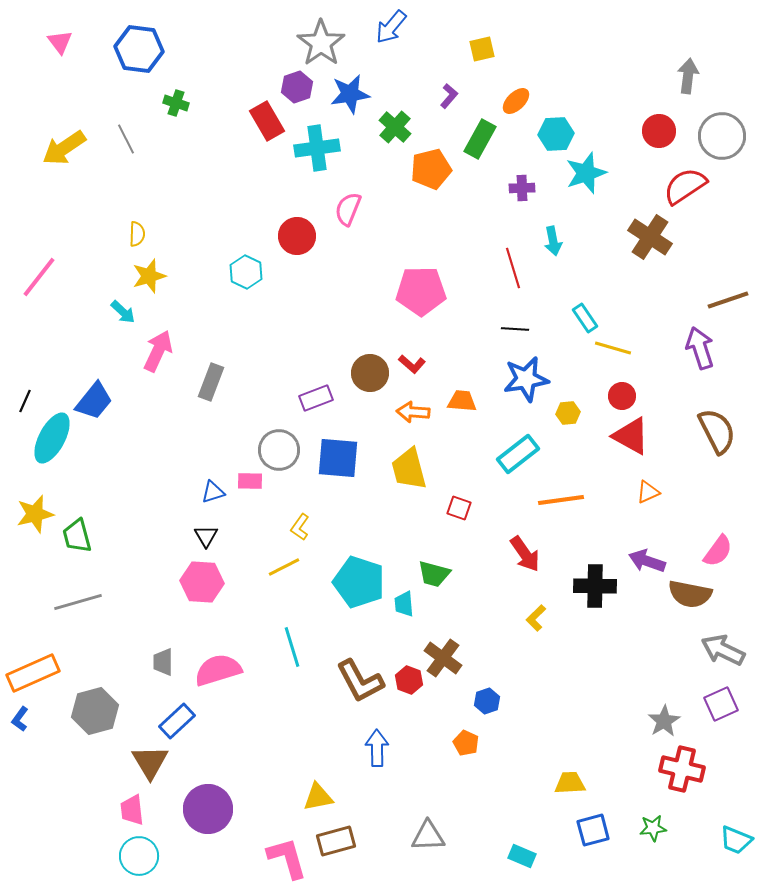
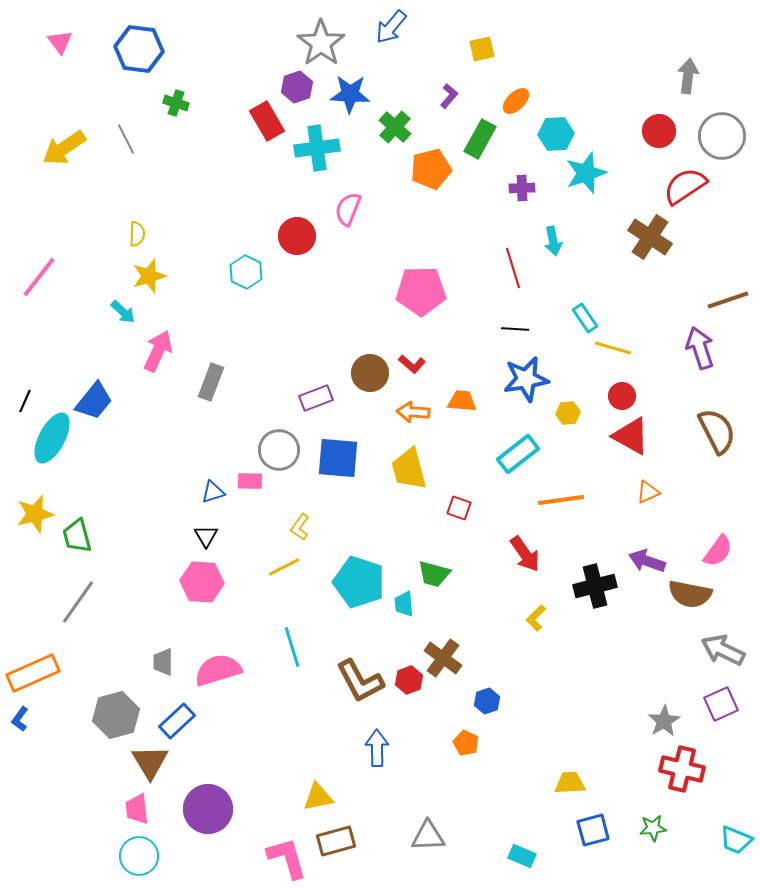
blue star at (350, 94): rotated 12 degrees clockwise
black cross at (595, 586): rotated 15 degrees counterclockwise
gray line at (78, 602): rotated 39 degrees counterclockwise
red hexagon at (409, 680): rotated 20 degrees clockwise
gray hexagon at (95, 711): moved 21 px right, 4 px down
pink trapezoid at (132, 810): moved 5 px right, 1 px up
